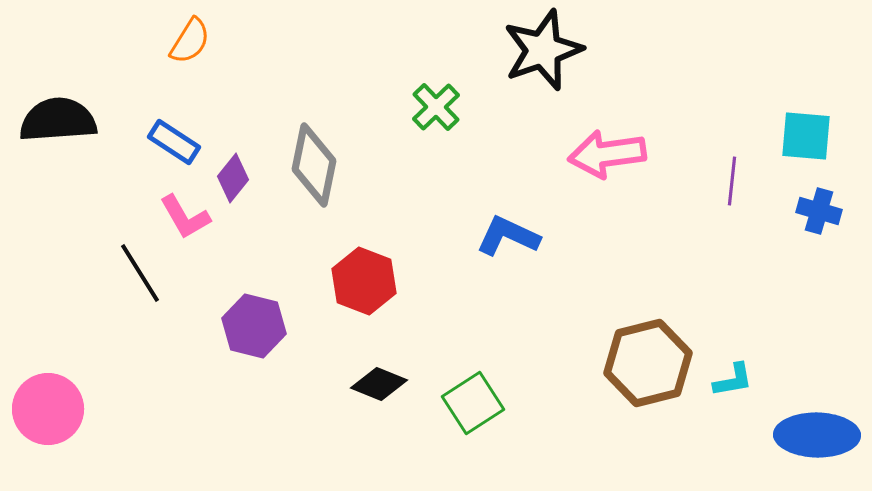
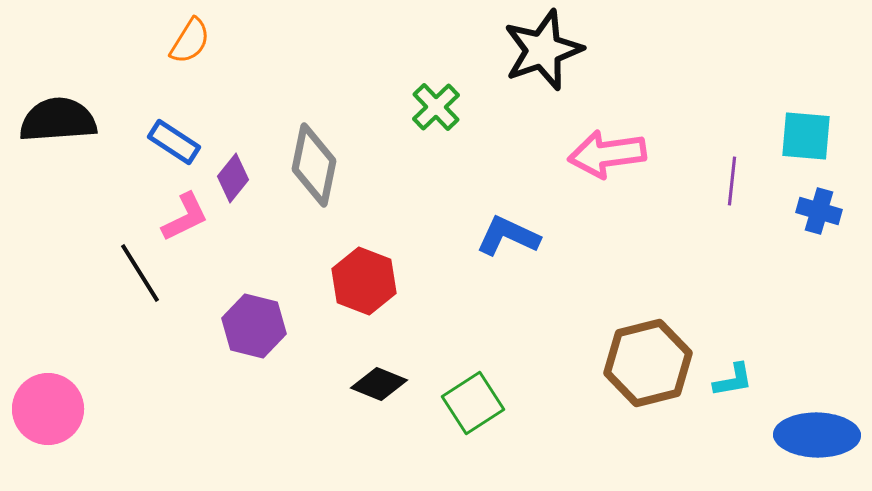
pink L-shape: rotated 86 degrees counterclockwise
